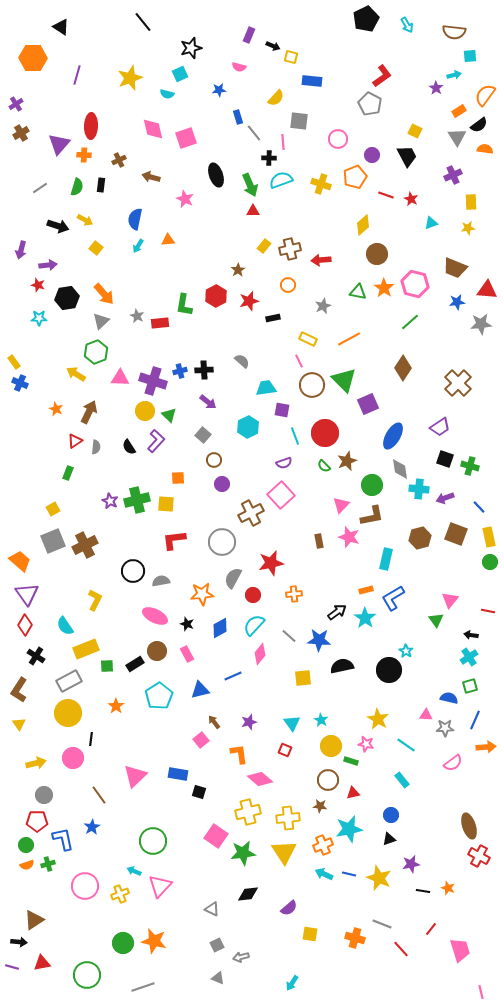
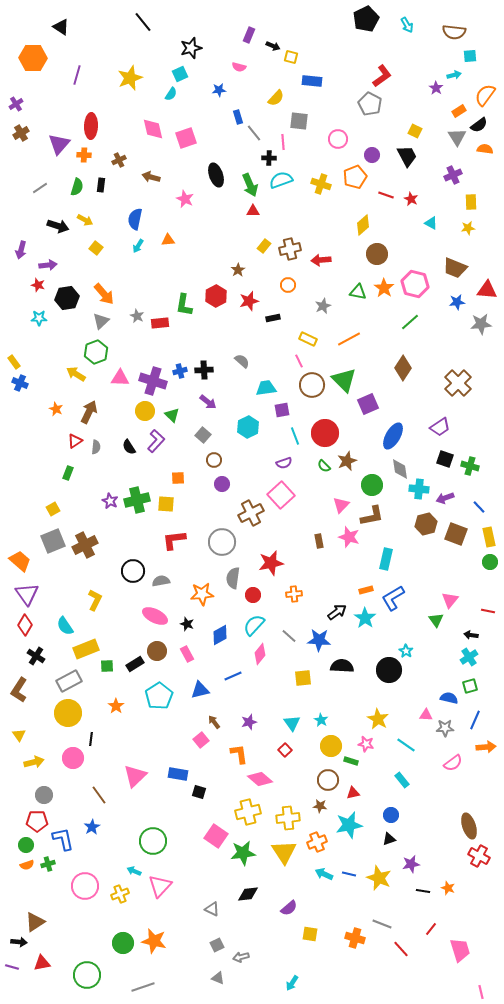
cyan semicircle at (167, 94): moved 4 px right; rotated 72 degrees counterclockwise
cyan triangle at (431, 223): rotated 48 degrees clockwise
purple square at (282, 410): rotated 21 degrees counterclockwise
green triangle at (169, 415): moved 3 px right
brown hexagon at (420, 538): moved 6 px right, 14 px up
gray semicircle at (233, 578): rotated 20 degrees counterclockwise
blue diamond at (220, 628): moved 7 px down
black semicircle at (342, 666): rotated 15 degrees clockwise
yellow triangle at (19, 724): moved 11 px down
red square at (285, 750): rotated 24 degrees clockwise
yellow arrow at (36, 763): moved 2 px left, 1 px up
cyan star at (349, 829): moved 4 px up
orange cross at (323, 845): moved 6 px left, 3 px up
brown triangle at (34, 920): moved 1 px right, 2 px down
